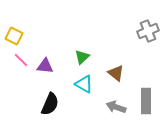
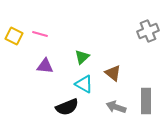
pink line: moved 19 px right, 26 px up; rotated 28 degrees counterclockwise
brown triangle: moved 3 px left
black semicircle: moved 17 px right, 3 px down; rotated 45 degrees clockwise
